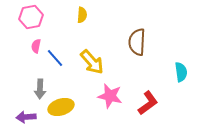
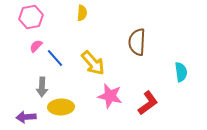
yellow semicircle: moved 2 px up
pink semicircle: rotated 32 degrees clockwise
yellow arrow: moved 1 px right, 1 px down
gray arrow: moved 2 px right, 2 px up
yellow ellipse: rotated 15 degrees clockwise
